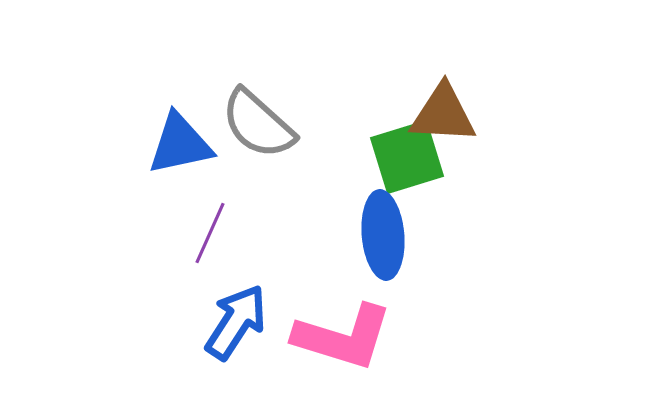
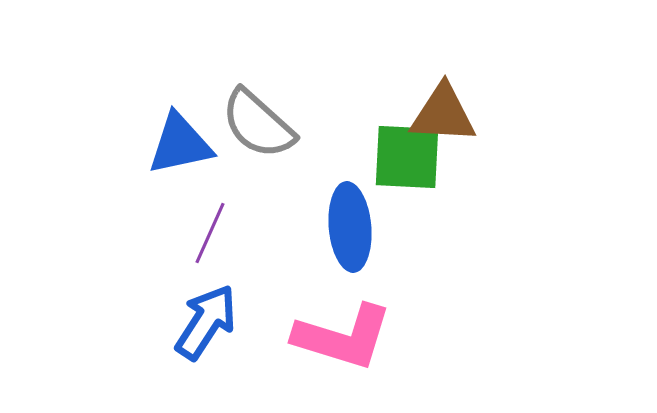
green square: rotated 20 degrees clockwise
blue ellipse: moved 33 px left, 8 px up
blue arrow: moved 30 px left
